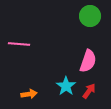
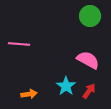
pink semicircle: moved 1 px up; rotated 80 degrees counterclockwise
